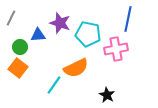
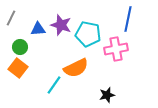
purple star: moved 1 px right, 2 px down
blue triangle: moved 6 px up
black star: rotated 28 degrees clockwise
